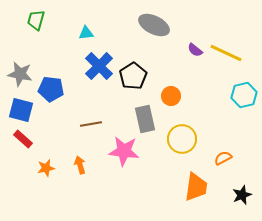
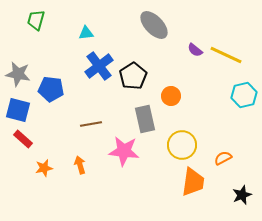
gray ellipse: rotated 20 degrees clockwise
yellow line: moved 2 px down
blue cross: rotated 8 degrees clockwise
gray star: moved 2 px left
blue square: moved 3 px left
yellow circle: moved 6 px down
orange star: moved 2 px left
orange trapezoid: moved 3 px left, 5 px up
